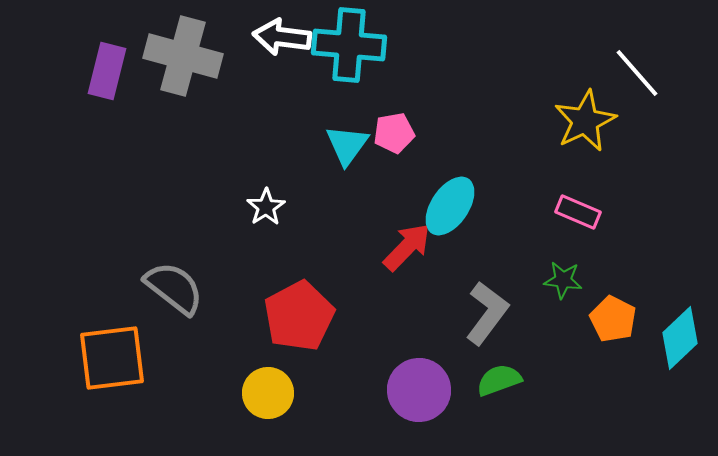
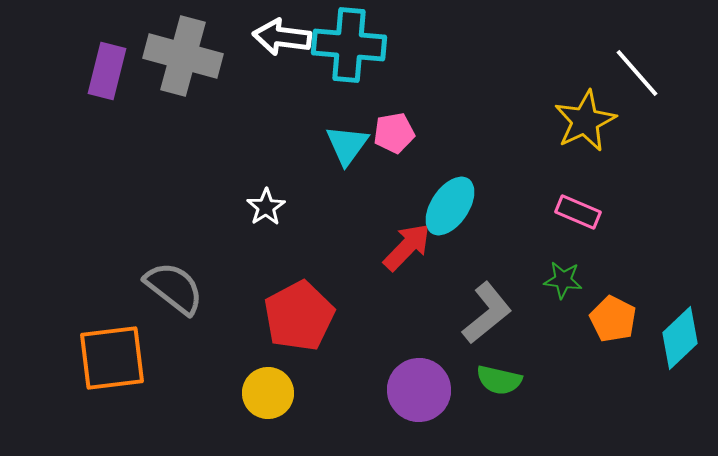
gray L-shape: rotated 14 degrees clockwise
green semicircle: rotated 147 degrees counterclockwise
